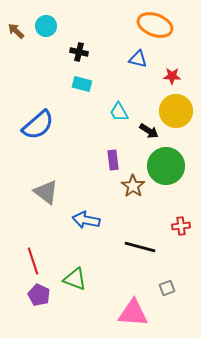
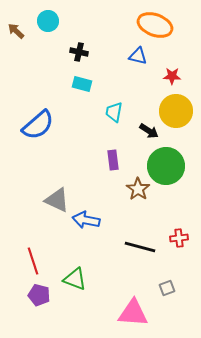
cyan circle: moved 2 px right, 5 px up
blue triangle: moved 3 px up
cyan trapezoid: moved 5 px left; rotated 40 degrees clockwise
brown star: moved 5 px right, 3 px down
gray triangle: moved 11 px right, 8 px down; rotated 12 degrees counterclockwise
red cross: moved 2 px left, 12 px down
purple pentagon: rotated 10 degrees counterclockwise
